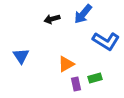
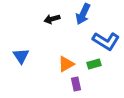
blue arrow: rotated 15 degrees counterclockwise
green rectangle: moved 1 px left, 14 px up
